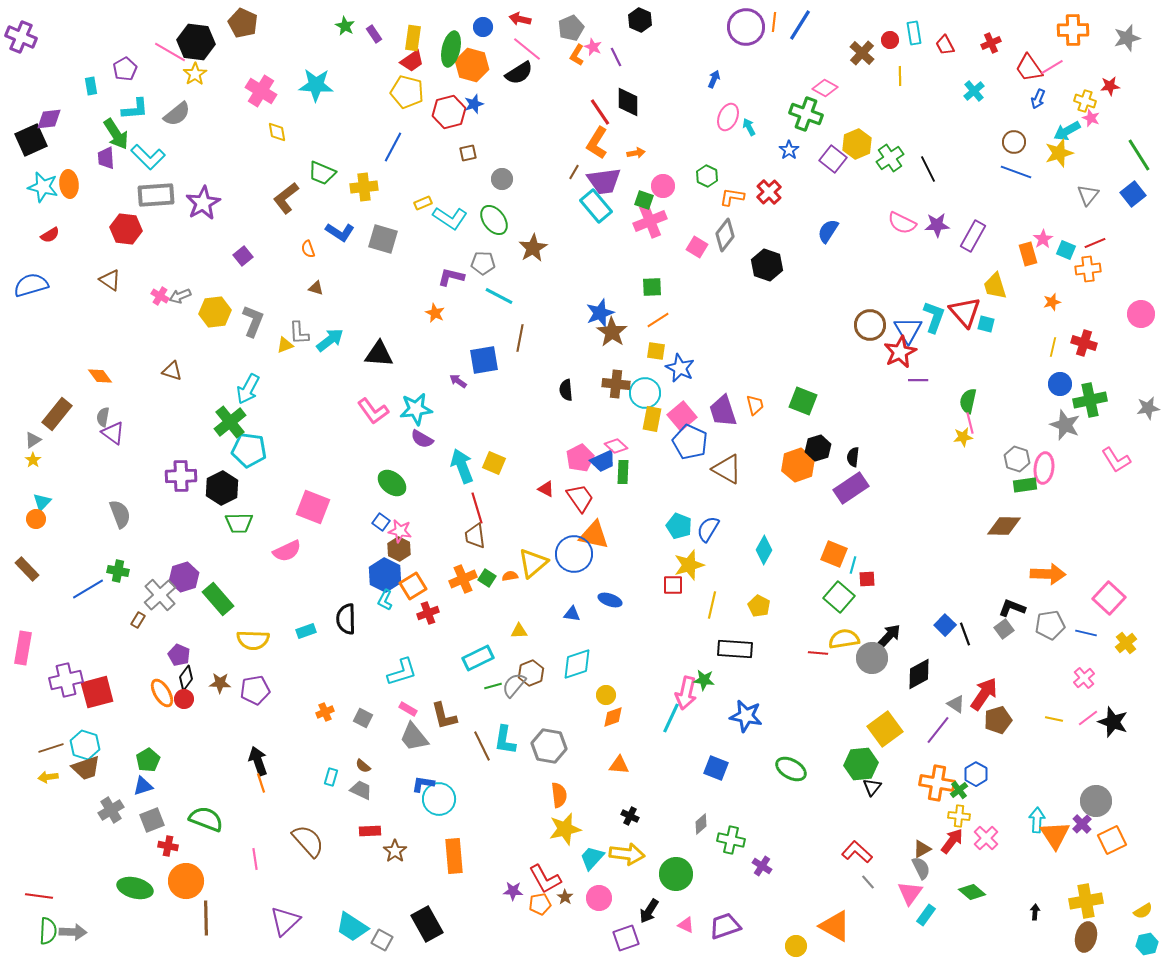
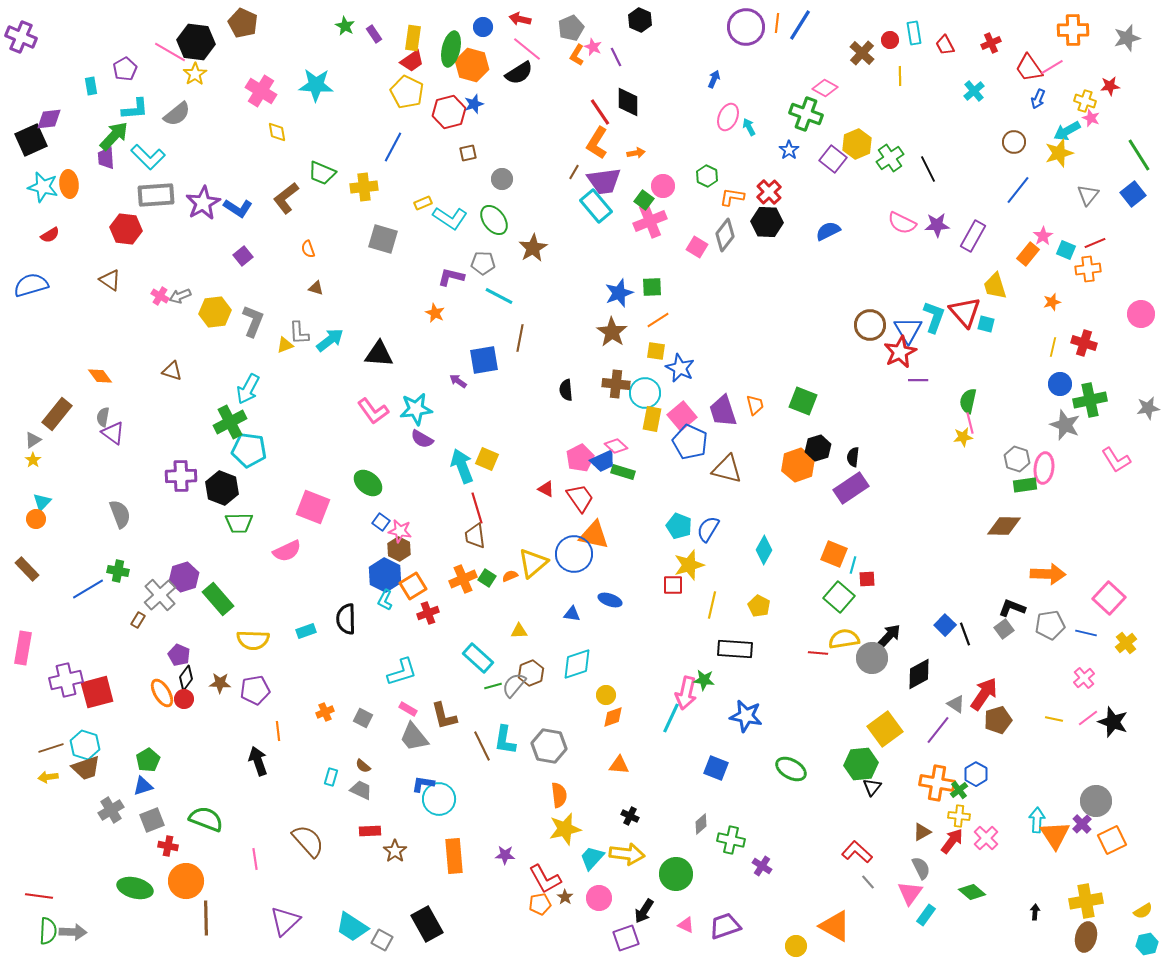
orange line at (774, 22): moved 3 px right, 1 px down
yellow pentagon at (407, 92): rotated 12 degrees clockwise
green arrow at (116, 134): moved 2 px left, 2 px down; rotated 104 degrees counterclockwise
blue line at (1016, 172): moved 2 px right, 18 px down; rotated 72 degrees counterclockwise
green square at (644, 200): rotated 18 degrees clockwise
blue semicircle at (828, 231): rotated 30 degrees clockwise
blue L-shape at (340, 232): moved 102 px left, 24 px up
pink star at (1043, 239): moved 3 px up
orange rectangle at (1028, 254): rotated 55 degrees clockwise
black hexagon at (767, 265): moved 43 px up; rotated 16 degrees counterclockwise
blue star at (600, 313): moved 19 px right, 20 px up
green cross at (230, 422): rotated 12 degrees clockwise
yellow square at (494, 463): moved 7 px left, 4 px up
brown triangle at (727, 469): rotated 16 degrees counterclockwise
green rectangle at (623, 472): rotated 75 degrees counterclockwise
green ellipse at (392, 483): moved 24 px left
black hexagon at (222, 488): rotated 12 degrees counterclockwise
orange semicircle at (510, 576): rotated 14 degrees counterclockwise
cyan rectangle at (478, 658): rotated 68 degrees clockwise
orange line at (261, 783): moved 17 px right, 52 px up; rotated 12 degrees clockwise
brown triangle at (922, 849): moved 17 px up
purple star at (513, 891): moved 8 px left, 36 px up
black arrow at (649, 911): moved 5 px left
